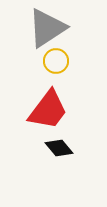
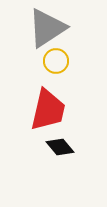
red trapezoid: rotated 24 degrees counterclockwise
black diamond: moved 1 px right, 1 px up
